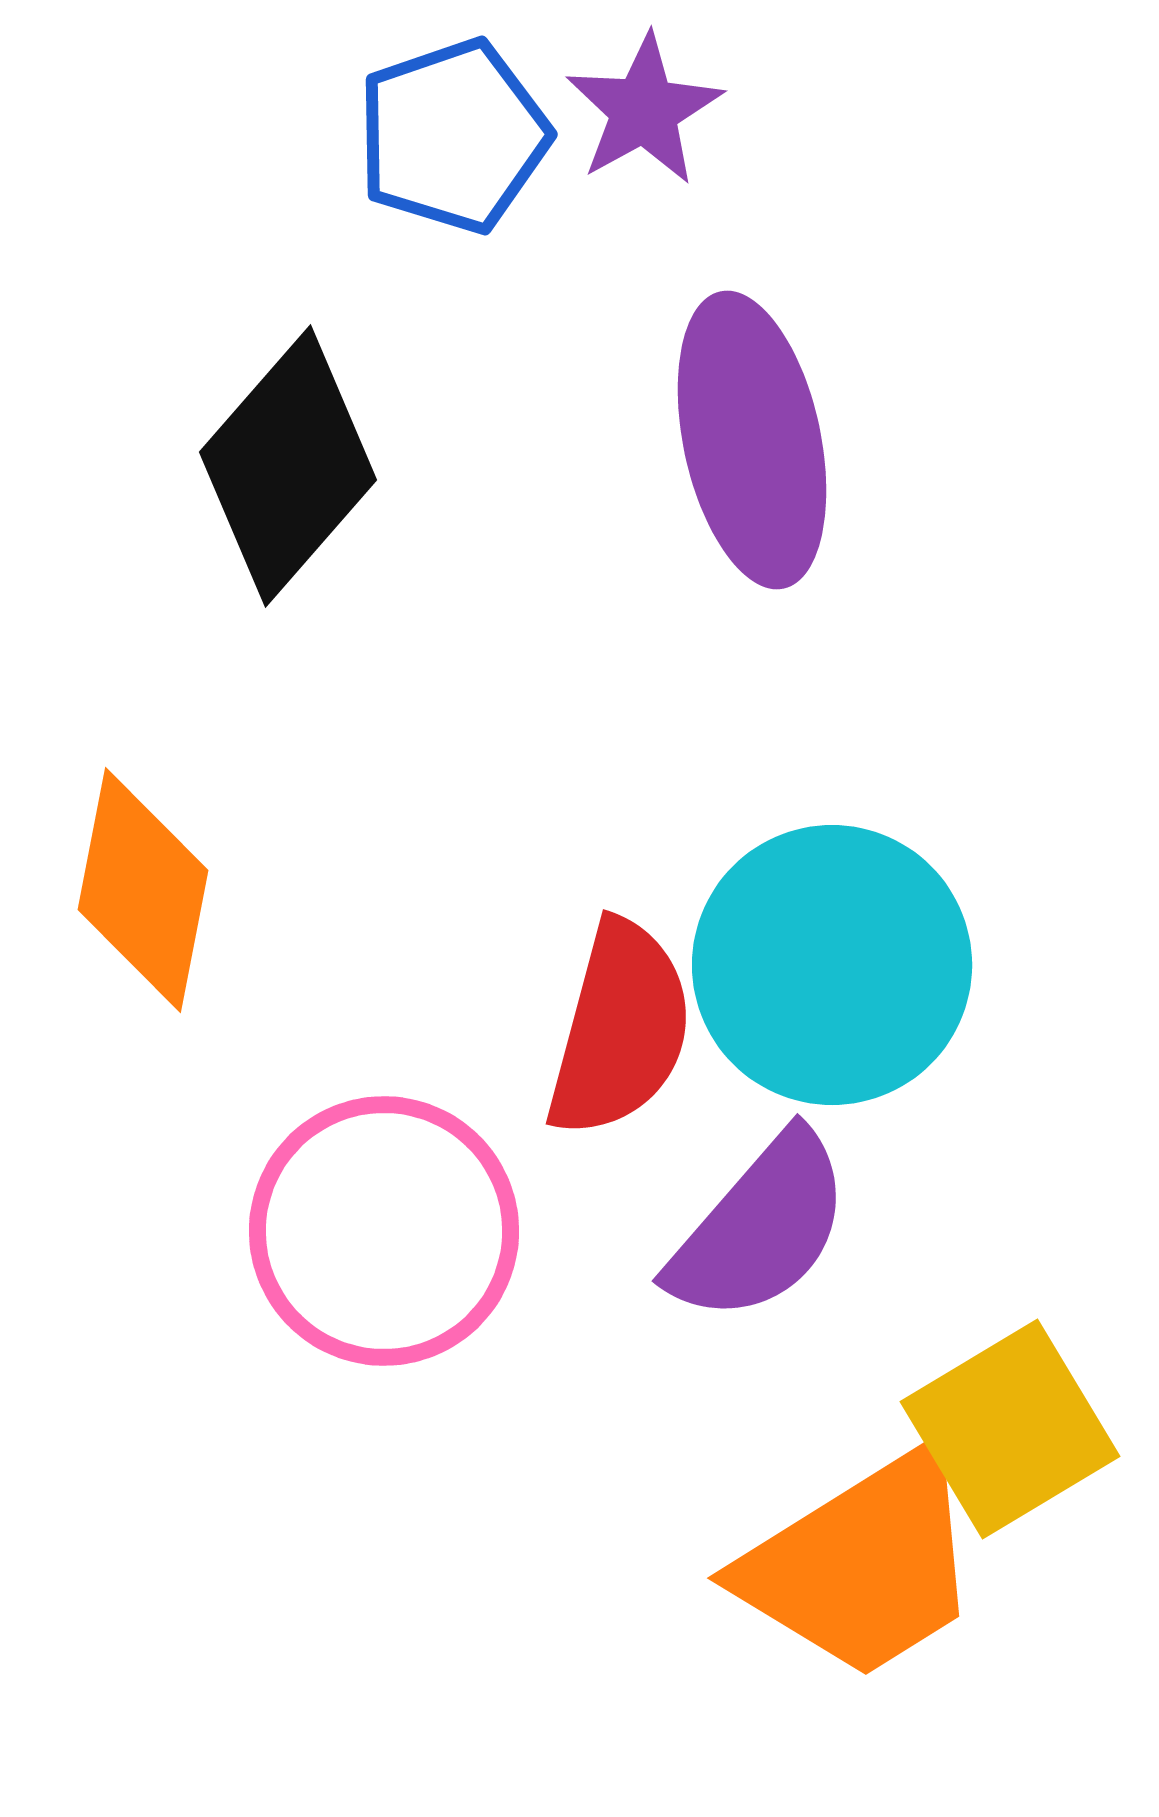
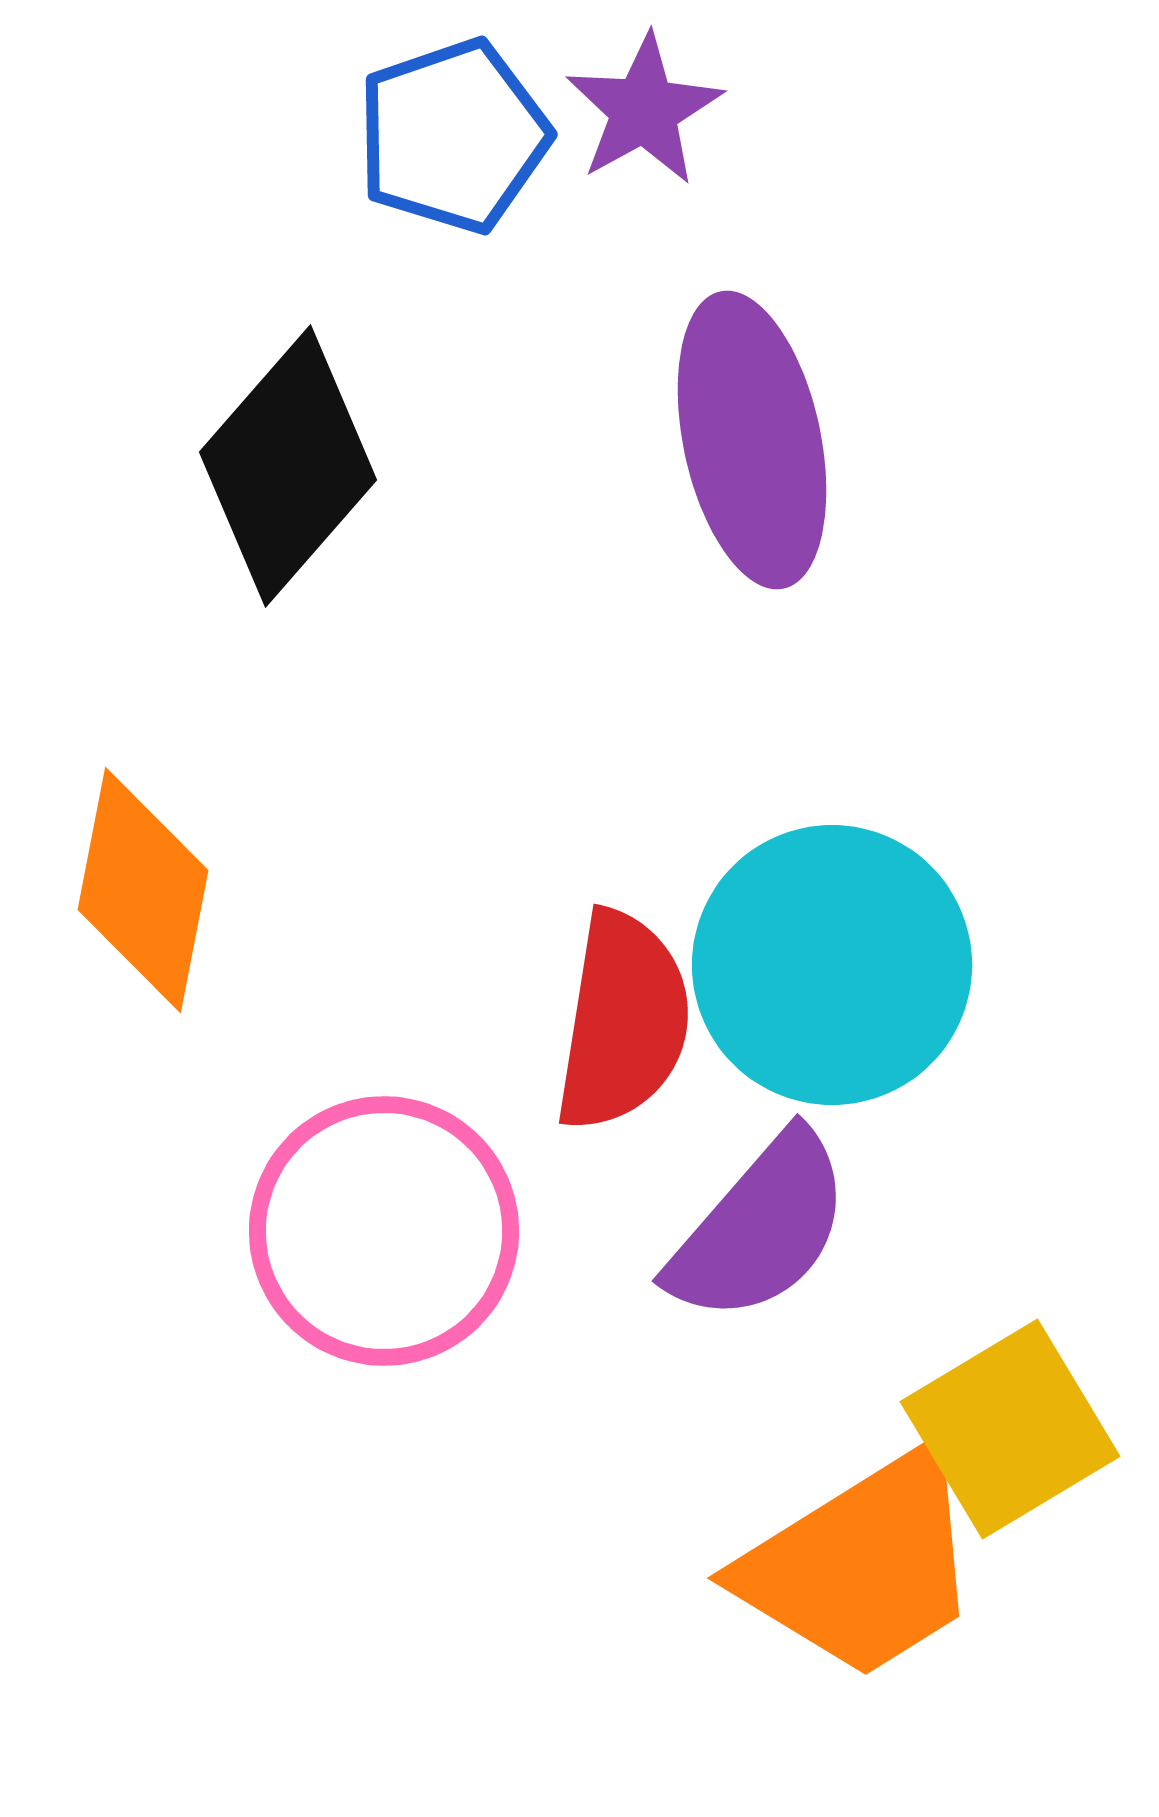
red semicircle: moved 3 px right, 8 px up; rotated 6 degrees counterclockwise
